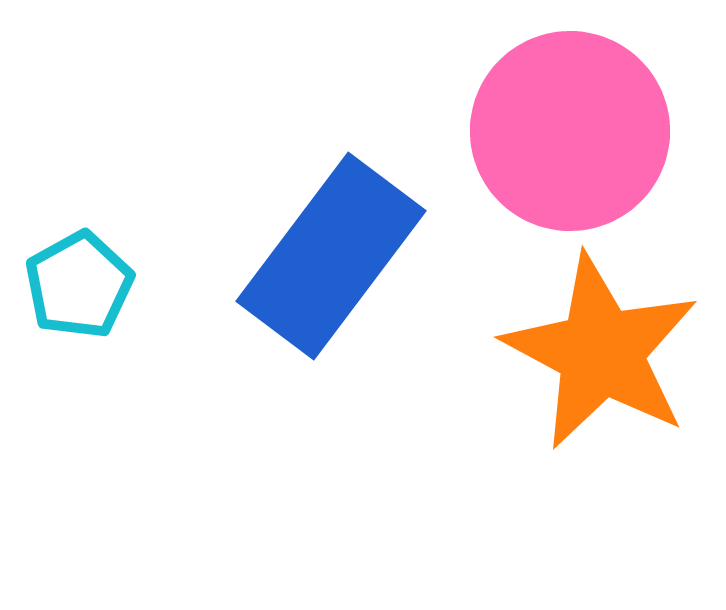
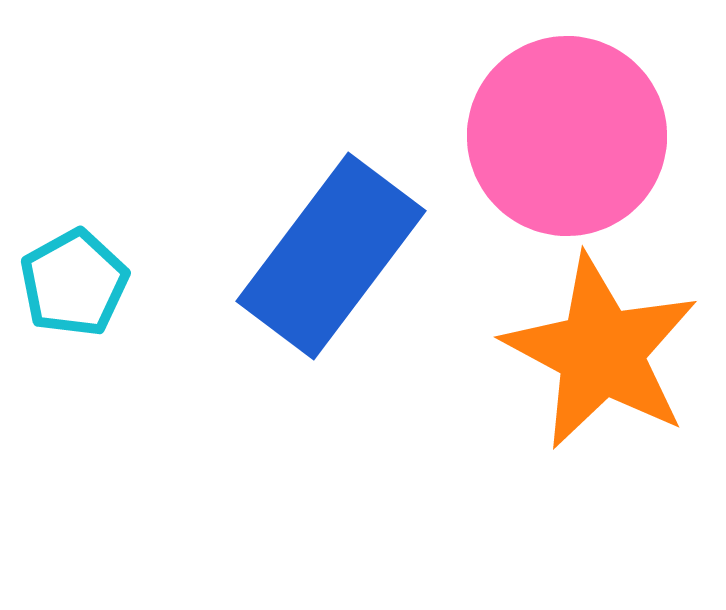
pink circle: moved 3 px left, 5 px down
cyan pentagon: moved 5 px left, 2 px up
